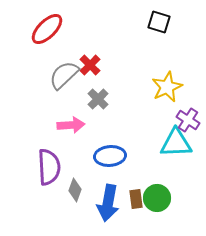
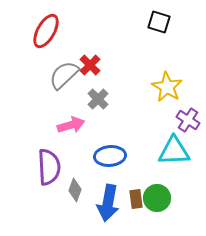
red ellipse: moved 1 px left, 2 px down; rotated 16 degrees counterclockwise
yellow star: rotated 16 degrees counterclockwise
pink arrow: rotated 12 degrees counterclockwise
cyan triangle: moved 2 px left, 8 px down
